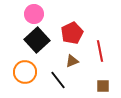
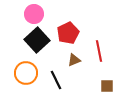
red pentagon: moved 4 px left
red line: moved 1 px left
brown triangle: moved 2 px right, 1 px up
orange circle: moved 1 px right, 1 px down
black line: moved 2 px left; rotated 12 degrees clockwise
brown square: moved 4 px right
